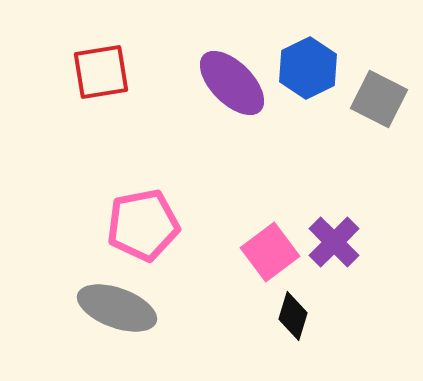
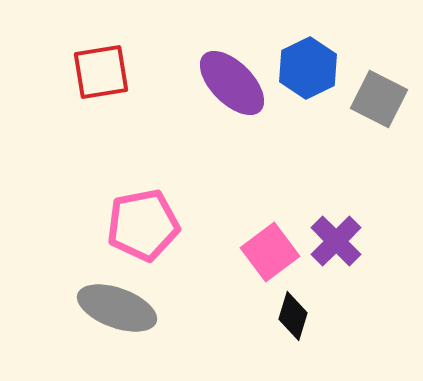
purple cross: moved 2 px right, 1 px up
